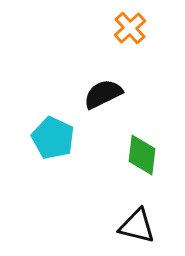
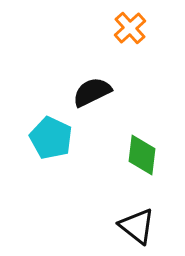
black semicircle: moved 11 px left, 2 px up
cyan pentagon: moved 2 px left
black triangle: rotated 24 degrees clockwise
